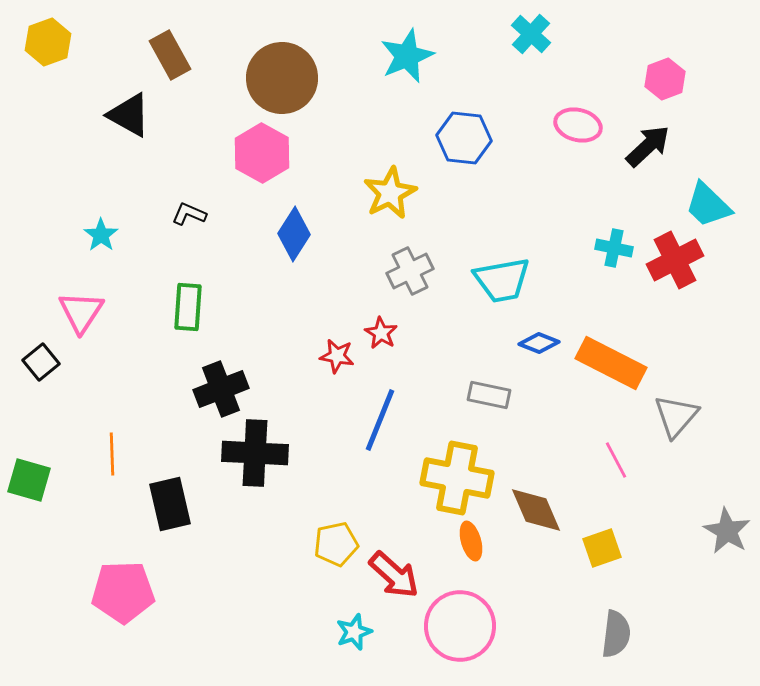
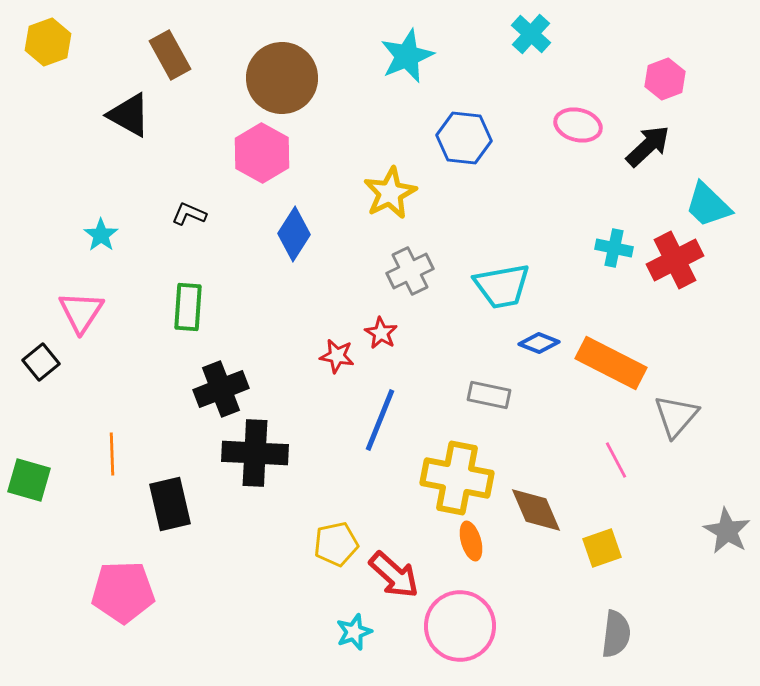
cyan trapezoid at (502, 280): moved 6 px down
